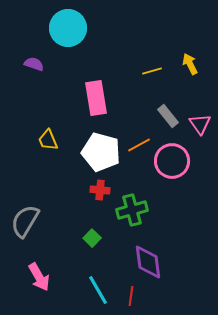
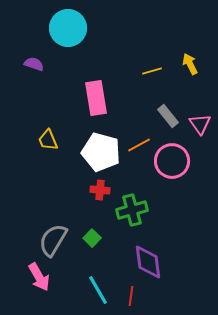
gray semicircle: moved 28 px right, 19 px down
